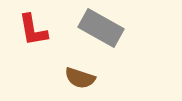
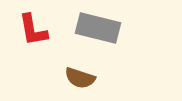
gray rectangle: moved 3 px left; rotated 15 degrees counterclockwise
